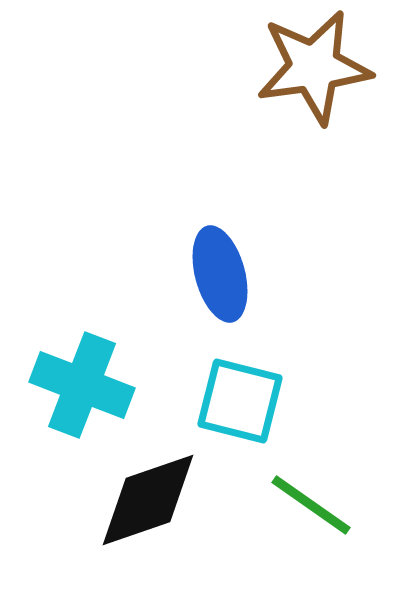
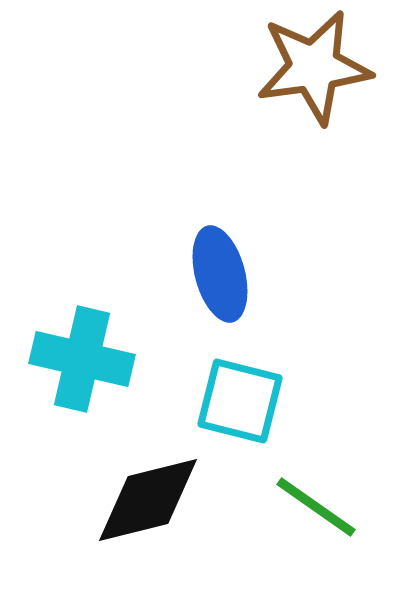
cyan cross: moved 26 px up; rotated 8 degrees counterclockwise
black diamond: rotated 5 degrees clockwise
green line: moved 5 px right, 2 px down
